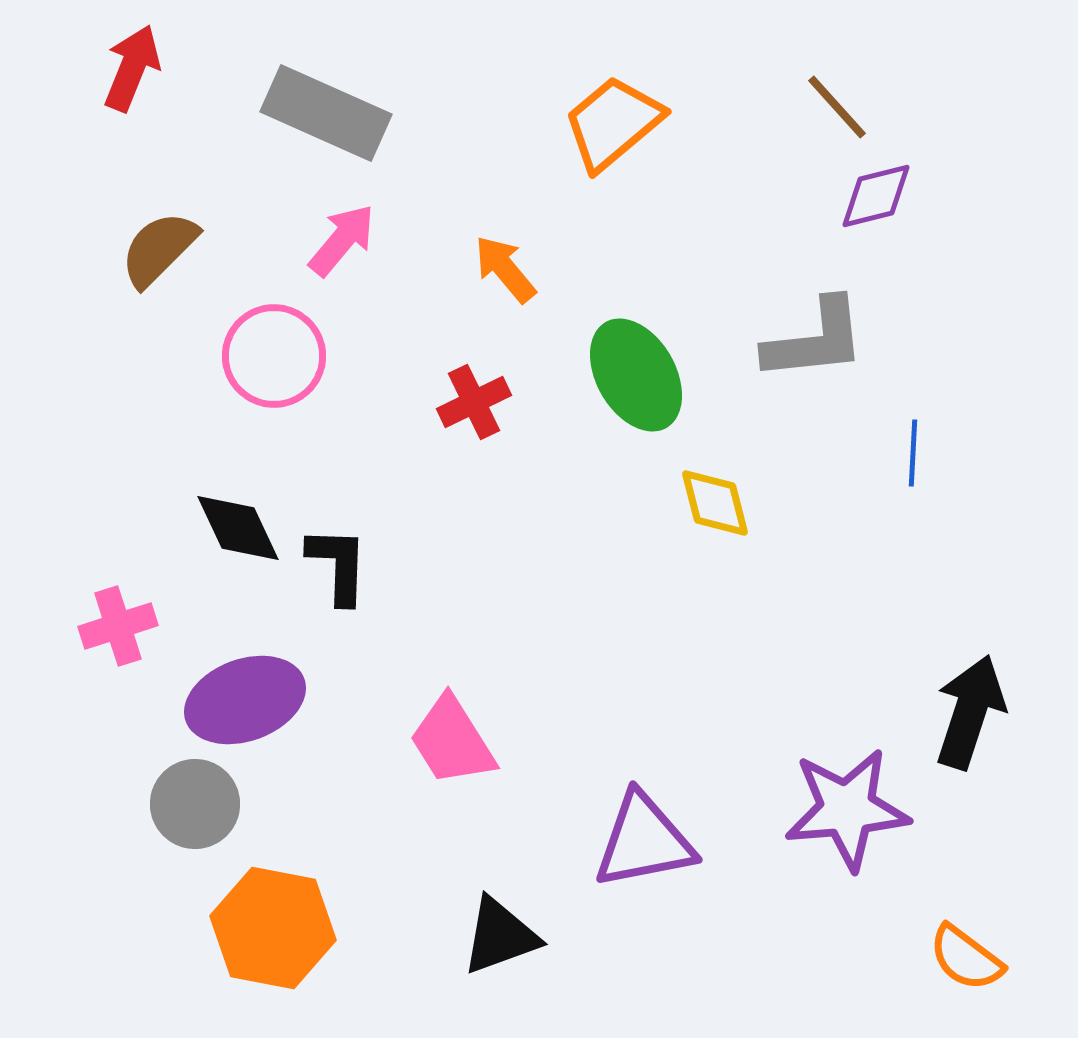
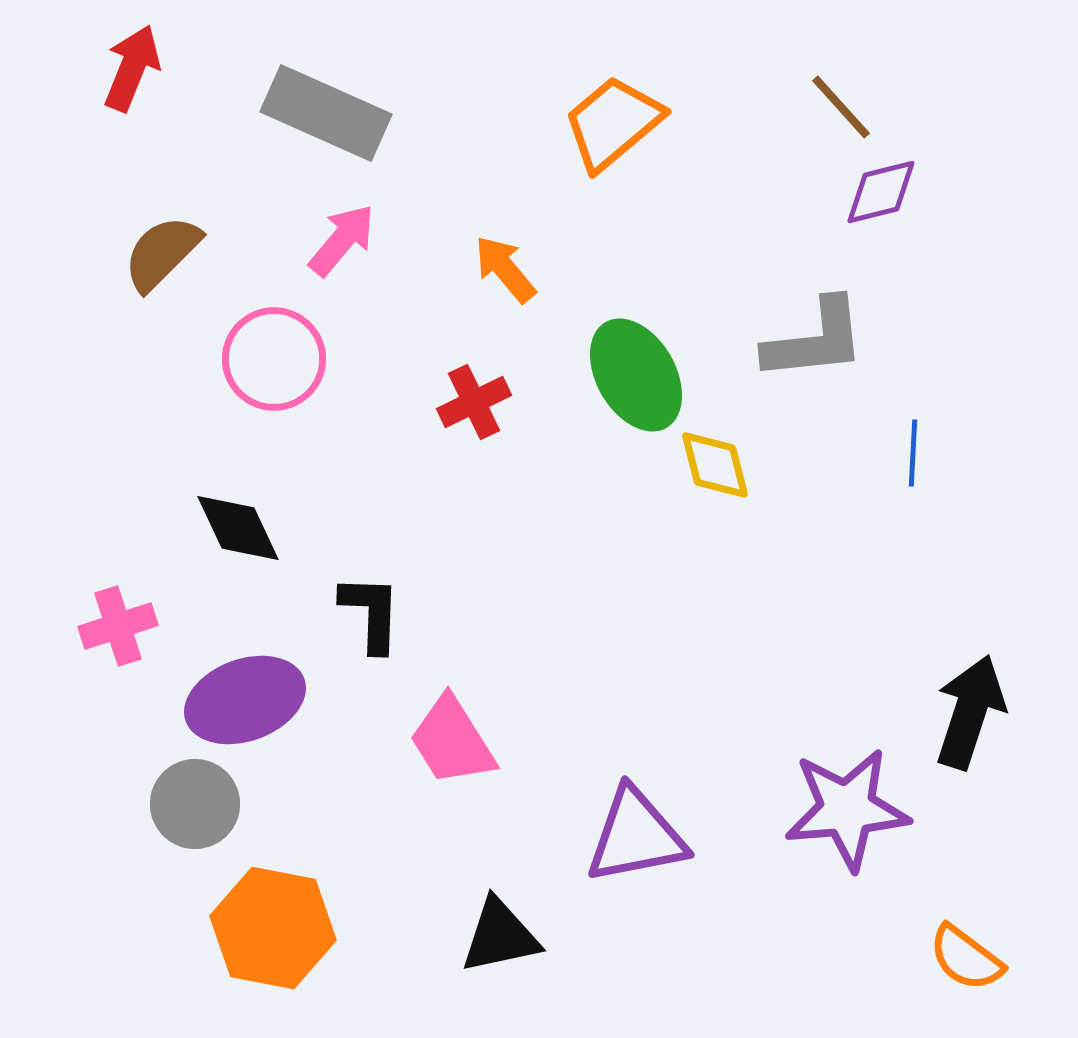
brown line: moved 4 px right
purple diamond: moved 5 px right, 4 px up
brown semicircle: moved 3 px right, 4 px down
pink circle: moved 3 px down
yellow diamond: moved 38 px up
black L-shape: moved 33 px right, 48 px down
purple triangle: moved 8 px left, 5 px up
black triangle: rotated 8 degrees clockwise
